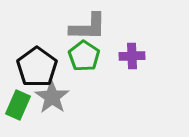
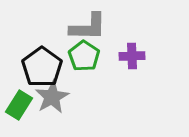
black pentagon: moved 5 px right
gray star: rotated 8 degrees clockwise
green rectangle: moved 1 px right; rotated 8 degrees clockwise
